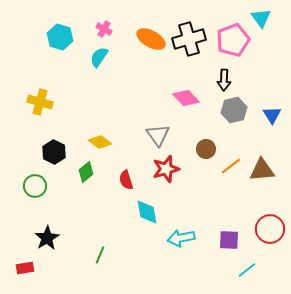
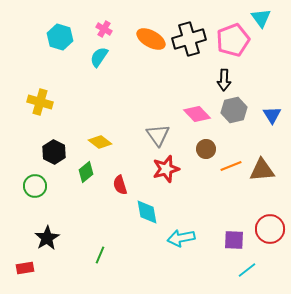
pink diamond: moved 11 px right, 16 px down
orange line: rotated 15 degrees clockwise
red semicircle: moved 6 px left, 5 px down
purple square: moved 5 px right
